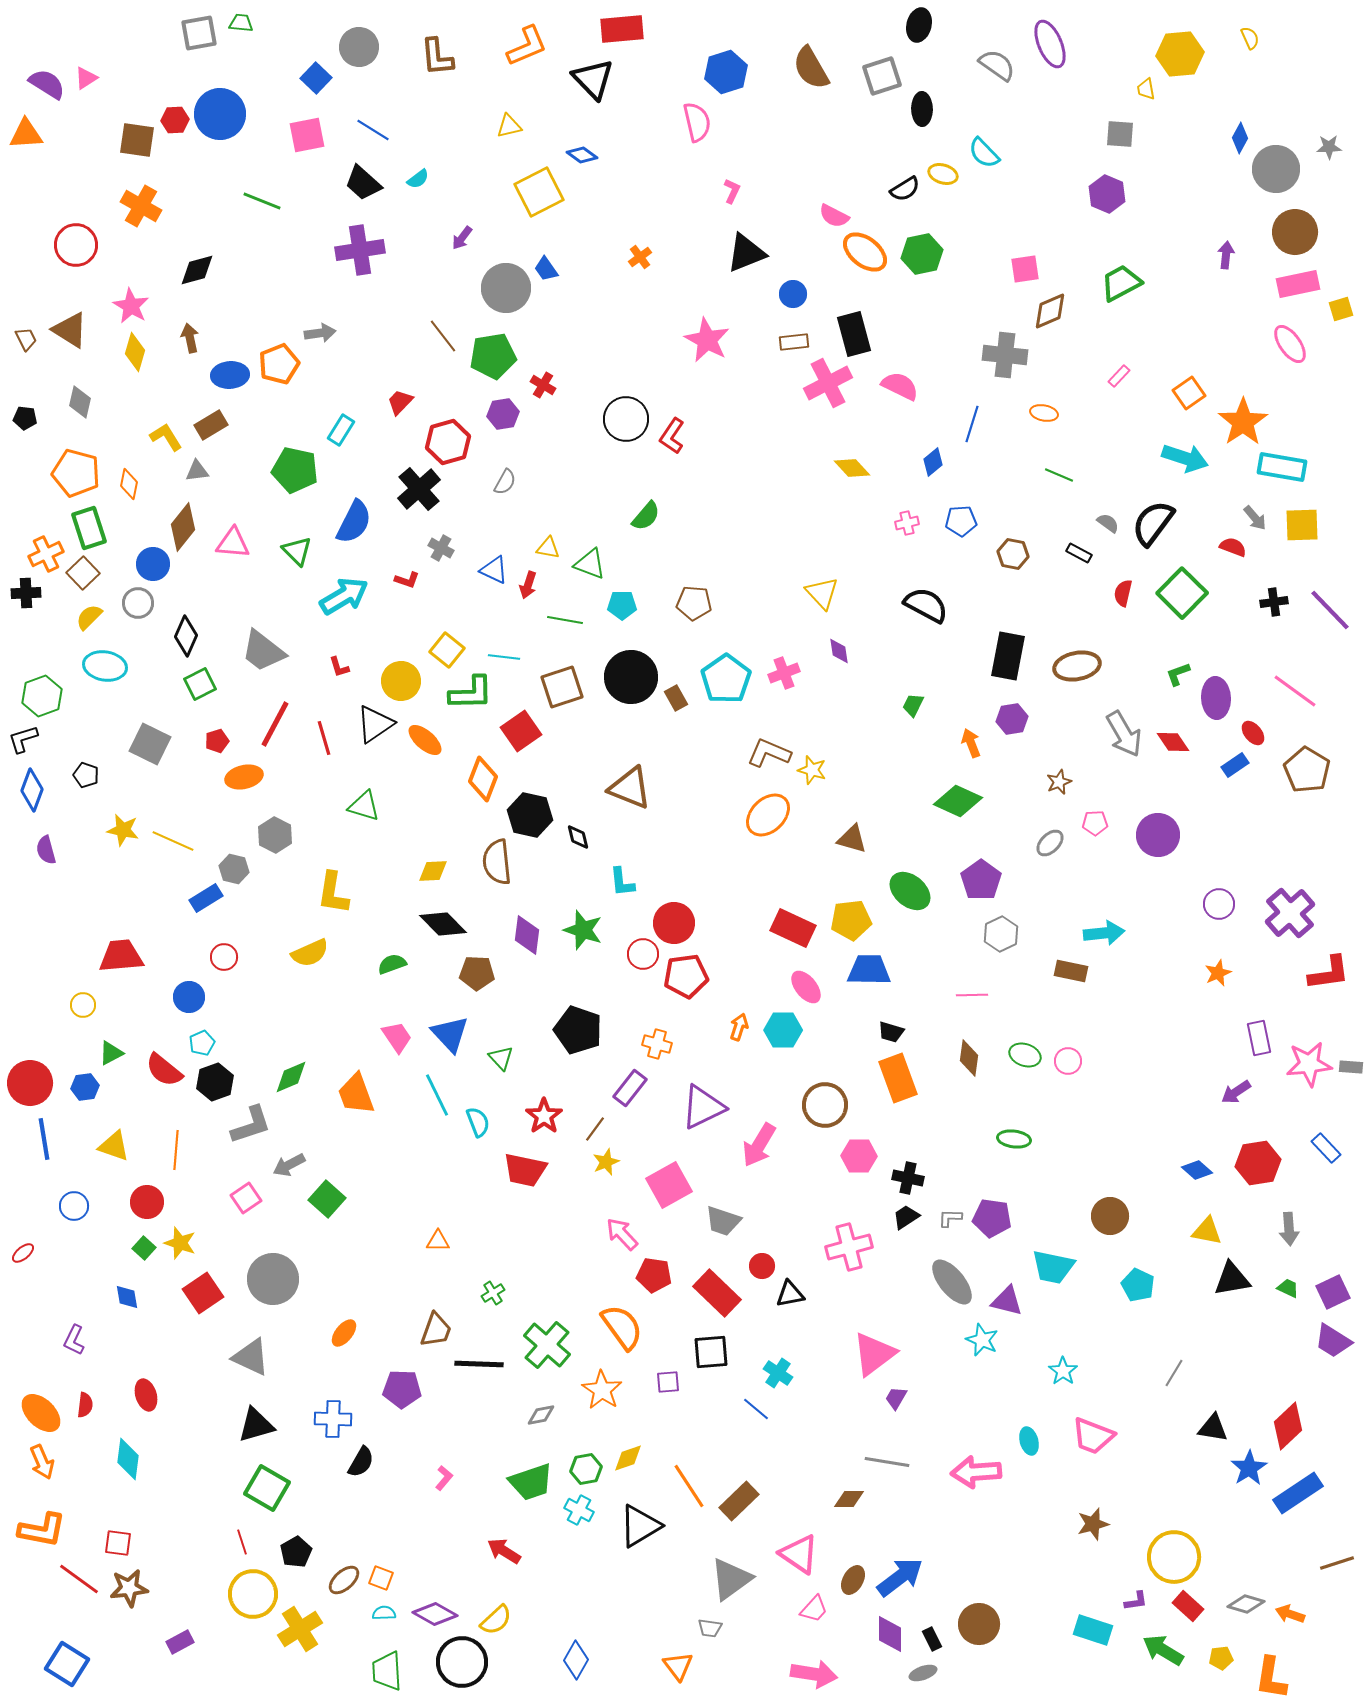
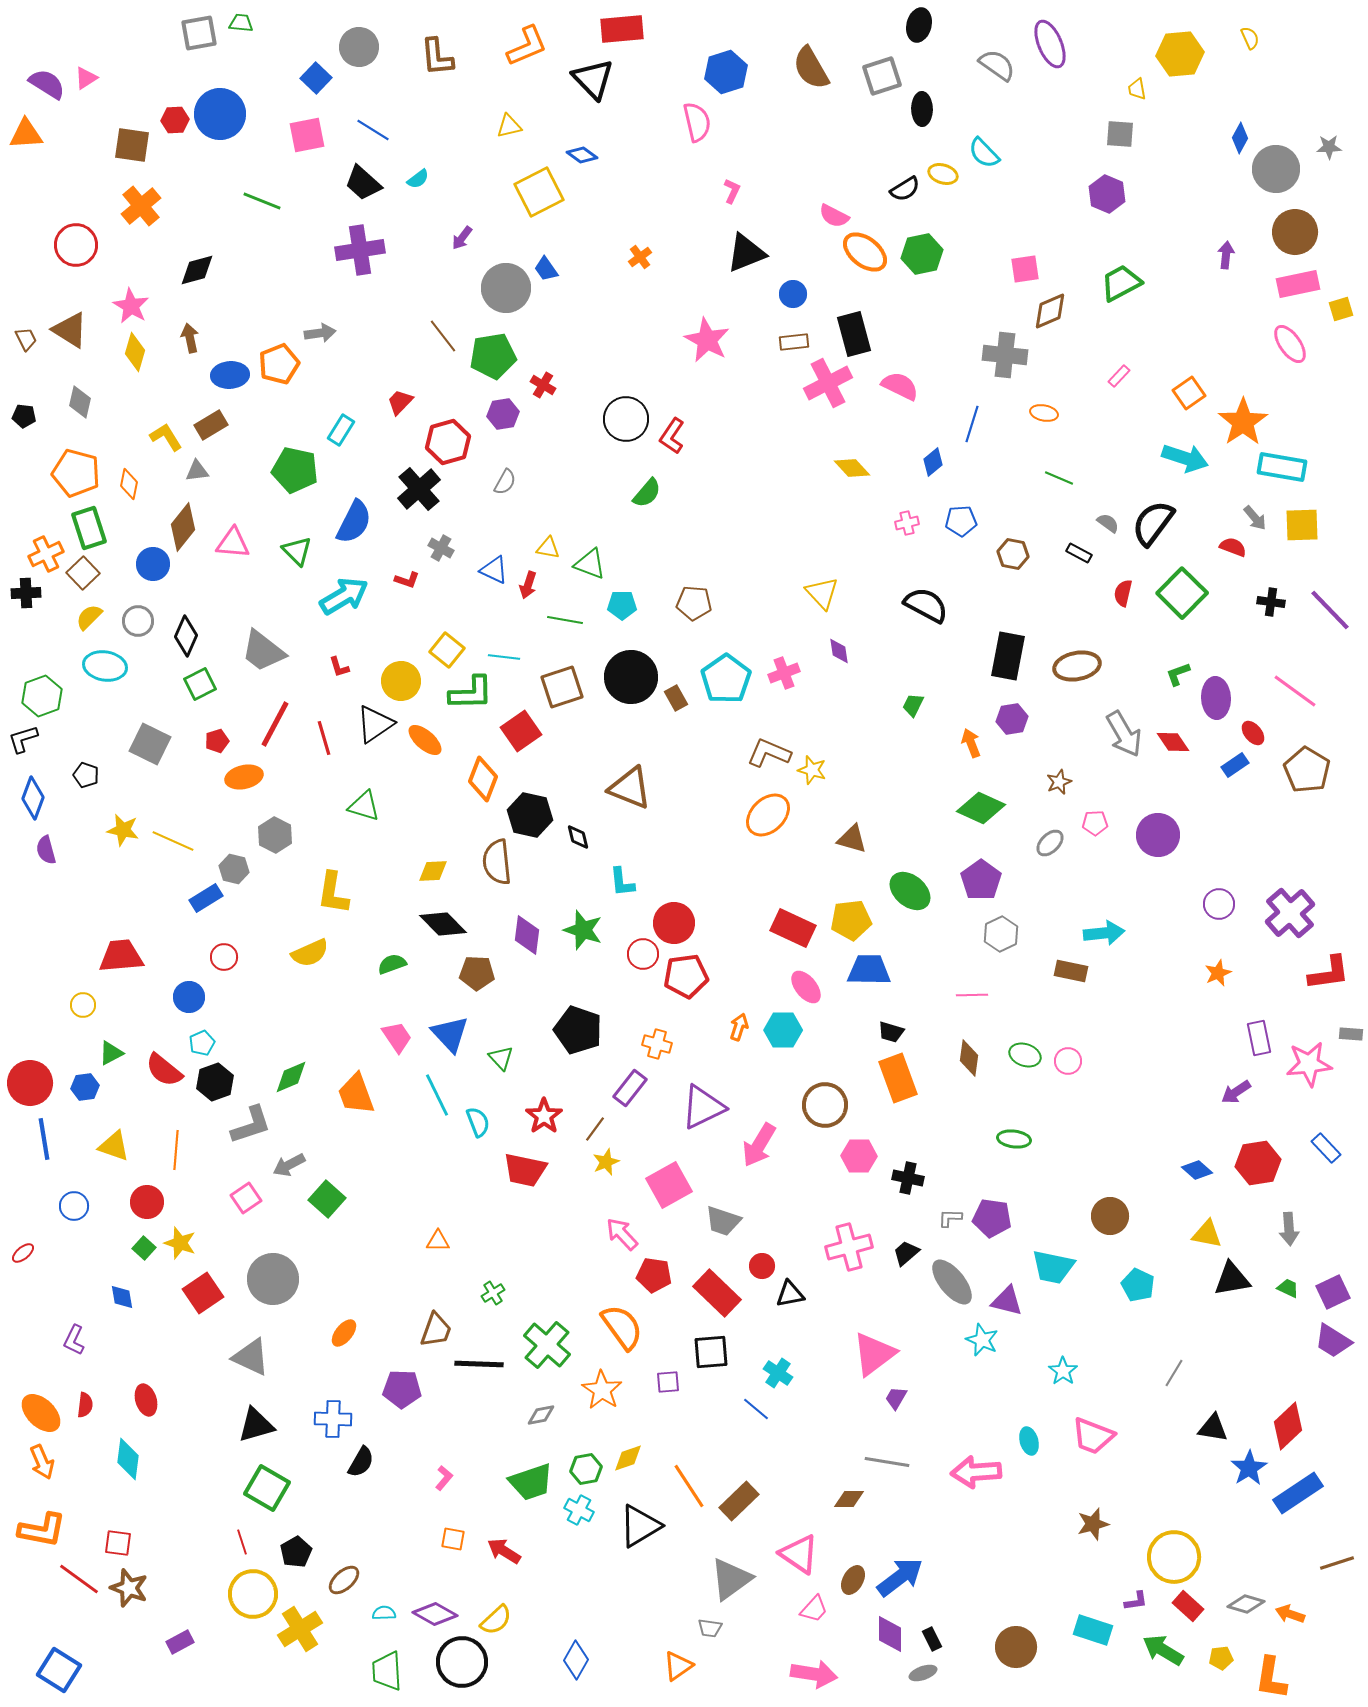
yellow trapezoid at (1146, 89): moved 9 px left
brown square at (137, 140): moved 5 px left, 5 px down
orange cross at (141, 206): rotated 21 degrees clockwise
black pentagon at (25, 418): moved 1 px left, 2 px up
green line at (1059, 475): moved 3 px down
green semicircle at (646, 516): moved 1 px right, 23 px up
black cross at (1274, 602): moved 3 px left; rotated 16 degrees clockwise
gray circle at (138, 603): moved 18 px down
blue diamond at (32, 790): moved 1 px right, 8 px down
green diamond at (958, 801): moved 23 px right, 7 px down
gray rectangle at (1351, 1067): moved 33 px up
black trapezoid at (906, 1217): moved 36 px down; rotated 8 degrees counterclockwise
yellow triangle at (1207, 1231): moved 3 px down
blue diamond at (127, 1297): moved 5 px left
red ellipse at (146, 1395): moved 5 px down
orange square at (381, 1578): moved 72 px right, 39 px up; rotated 10 degrees counterclockwise
brown star at (129, 1588): rotated 27 degrees clockwise
brown circle at (979, 1624): moved 37 px right, 23 px down
blue square at (67, 1664): moved 8 px left, 6 px down
orange triangle at (678, 1666): rotated 32 degrees clockwise
